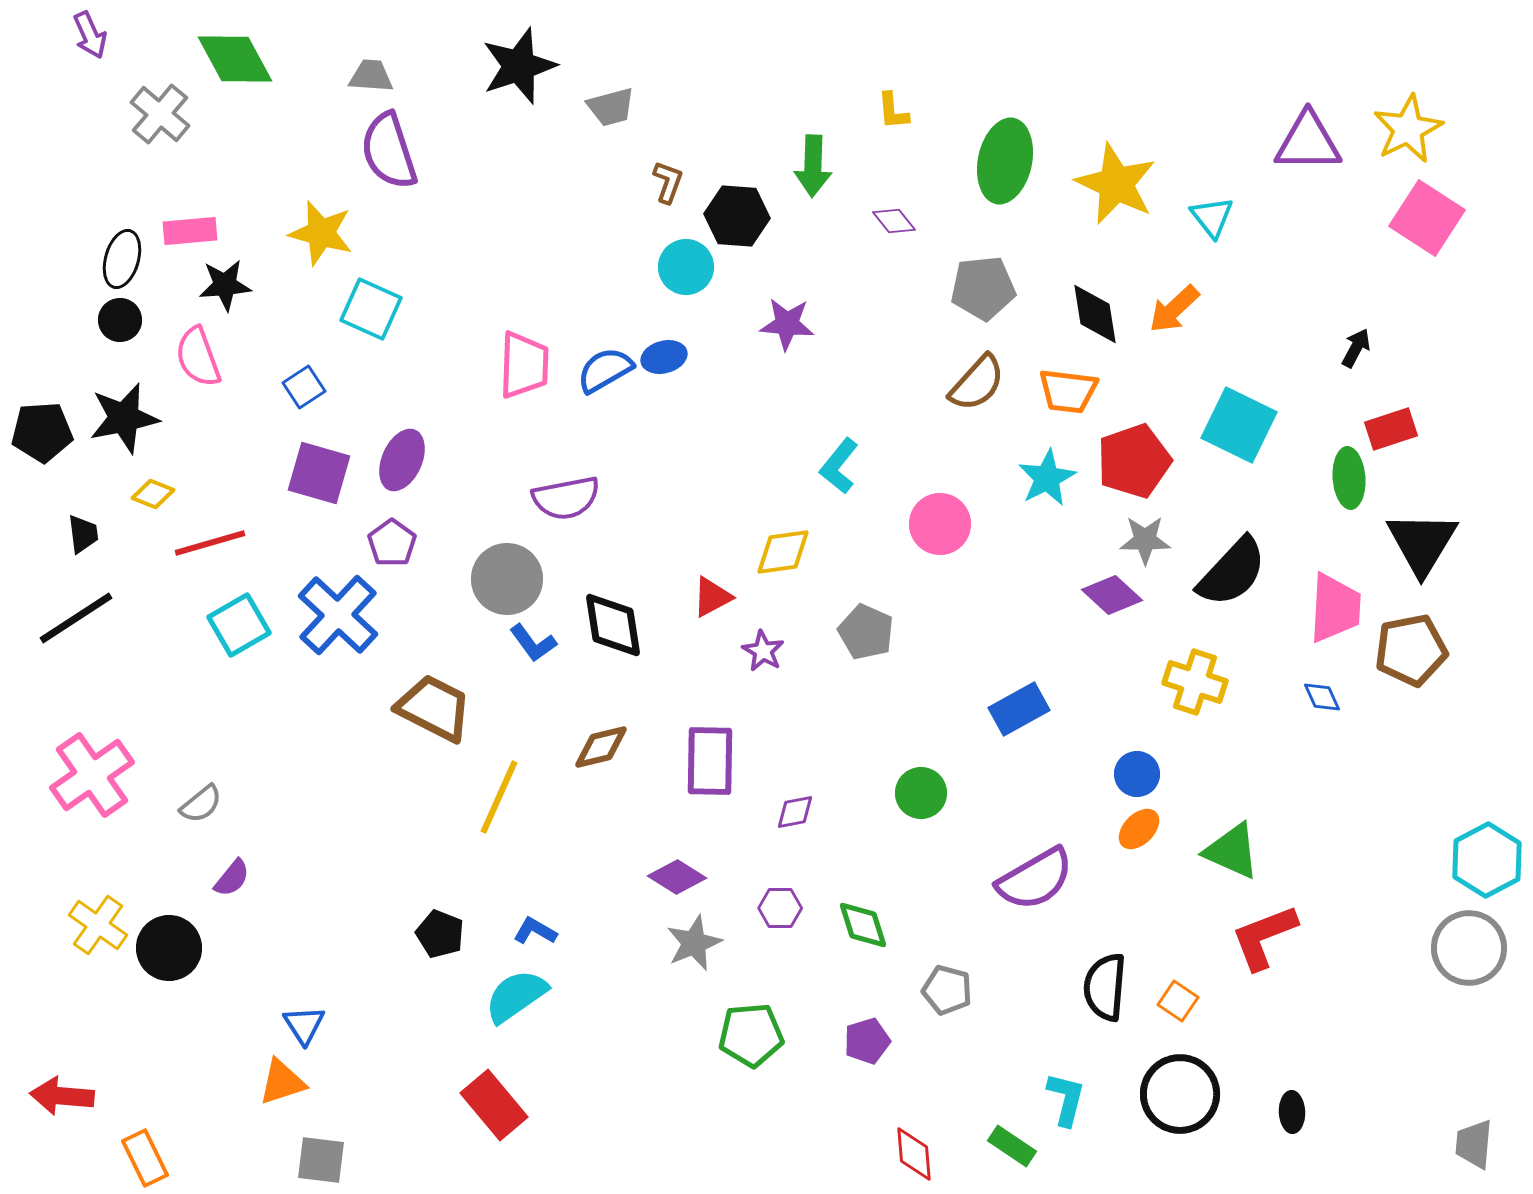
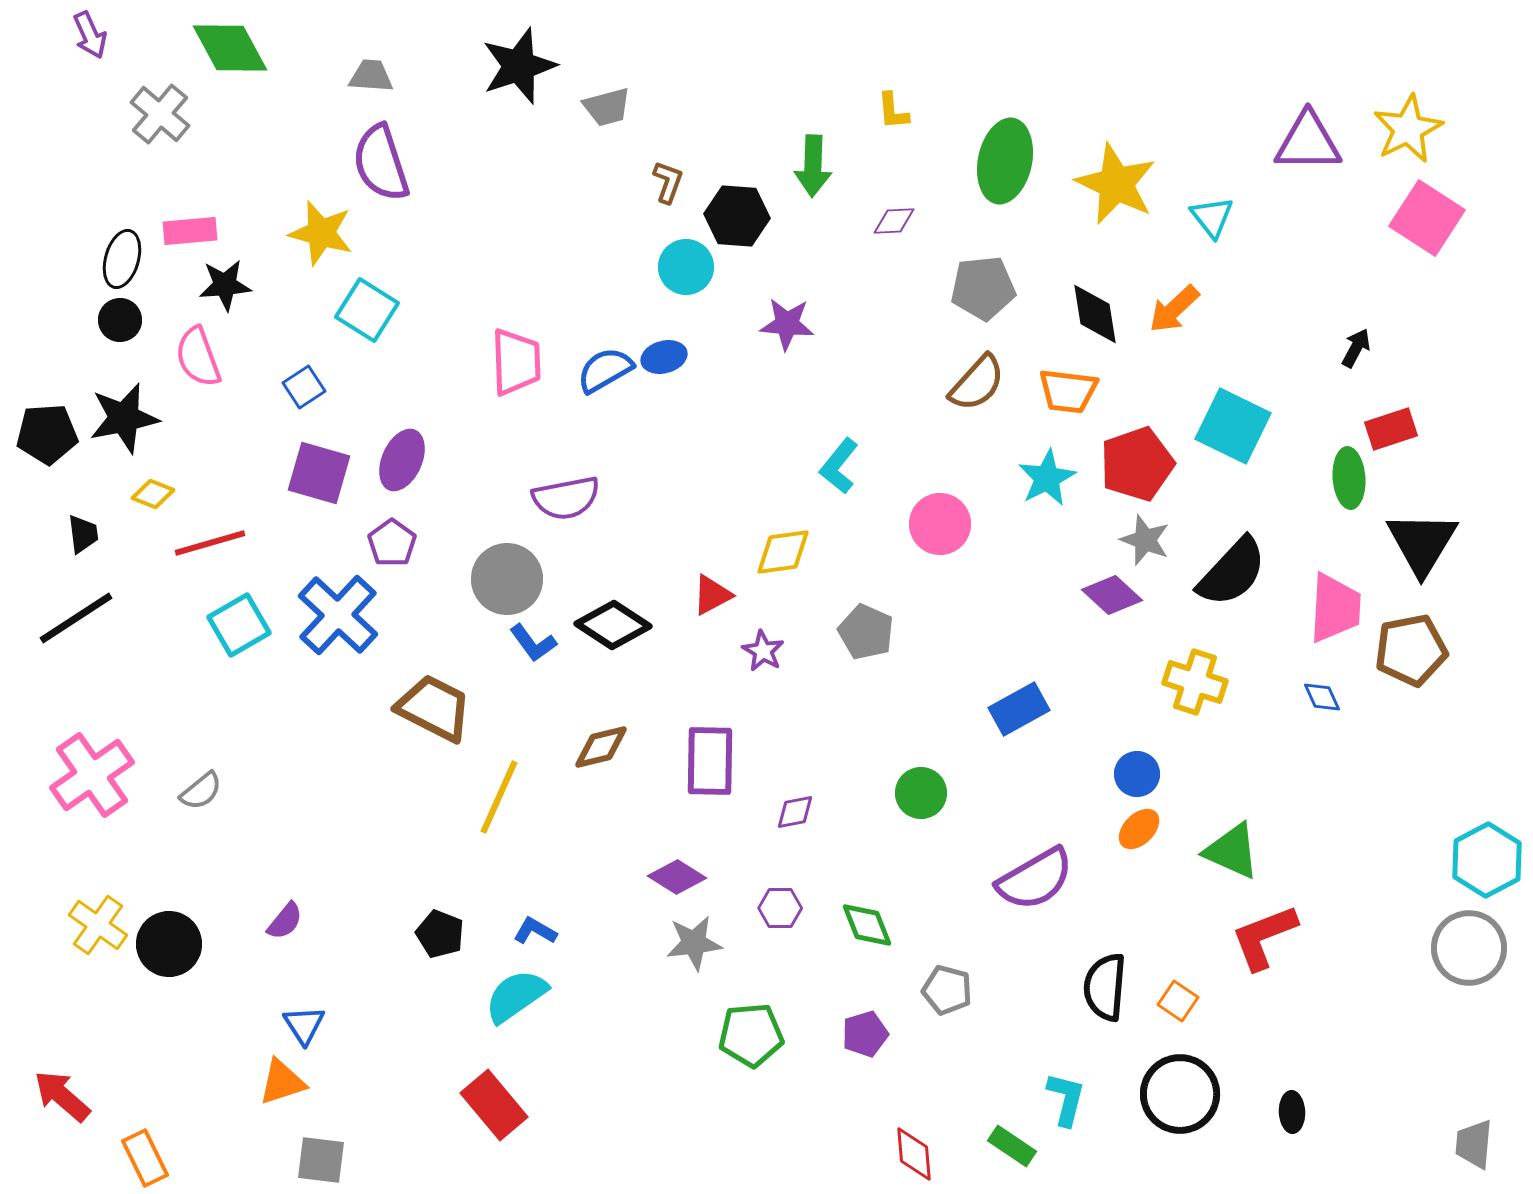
green diamond at (235, 59): moved 5 px left, 11 px up
gray trapezoid at (611, 107): moved 4 px left
purple semicircle at (389, 151): moved 8 px left, 12 px down
purple diamond at (894, 221): rotated 54 degrees counterclockwise
cyan square at (371, 309): moved 4 px left, 1 px down; rotated 8 degrees clockwise
pink trapezoid at (524, 365): moved 8 px left, 3 px up; rotated 4 degrees counterclockwise
cyan square at (1239, 425): moved 6 px left, 1 px down
black pentagon at (42, 432): moved 5 px right, 2 px down
red pentagon at (1134, 461): moved 3 px right, 3 px down
gray star at (1145, 540): rotated 21 degrees clockwise
red triangle at (712, 597): moved 2 px up
black diamond at (613, 625): rotated 48 degrees counterclockwise
gray semicircle at (201, 804): moved 13 px up
purple semicircle at (232, 878): moved 53 px right, 43 px down
green diamond at (863, 925): moved 4 px right; rotated 4 degrees counterclockwise
gray star at (694, 943): rotated 16 degrees clockwise
black circle at (169, 948): moved 4 px up
purple pentagon at (867, 1041): moved 2 px left, 7 px up
red arrow at (62, 1096): rotated 36 degrees clockwise
